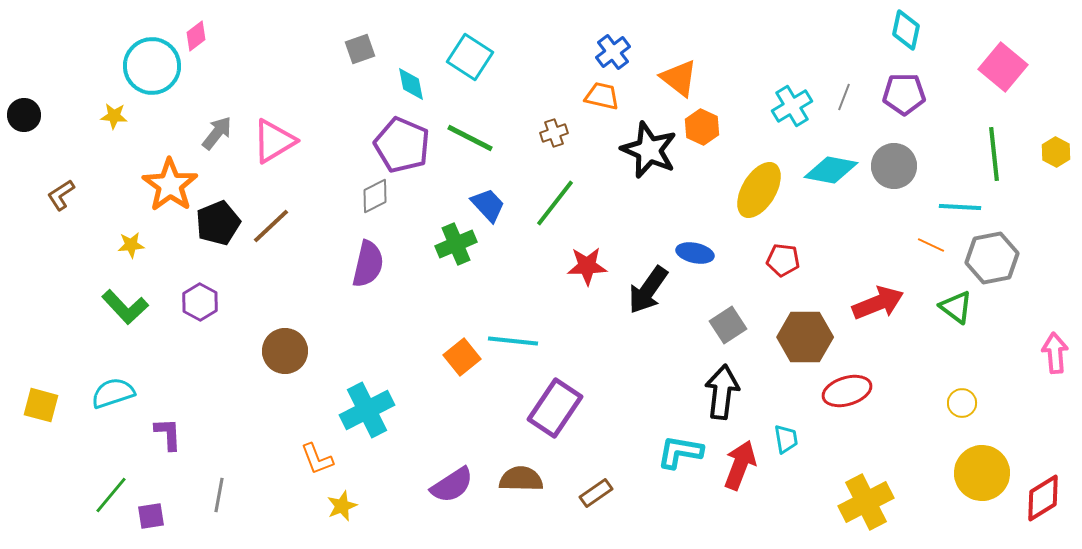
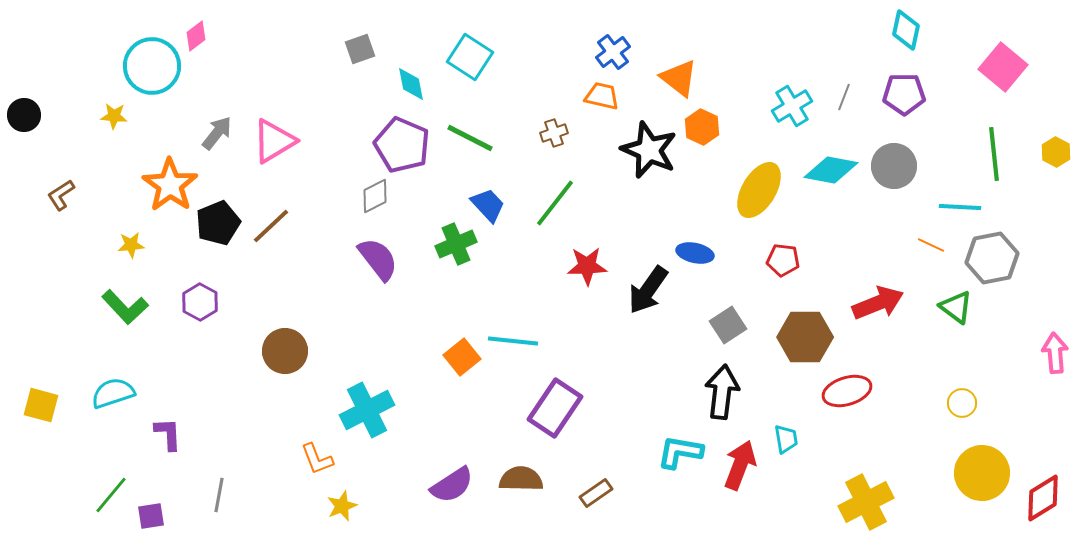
purple semicircle at (368, 264): moved 10 px right, 5 px up; rotated 51 degrees counterclockwise
